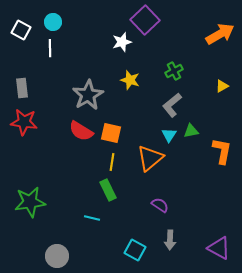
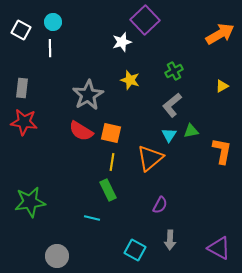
gray rectangle: rotated 12 degrees clockwise
purple semicircle: rotated 84 degrees clockwise
